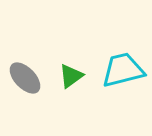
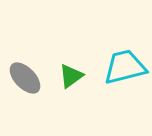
cyan trapezoid: moved 2 px right, 3 px up
